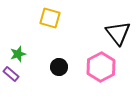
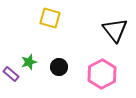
black triangle: moved 3 px left, 3 px up
green star: moved 11 px right, 8 px down
pink hexagon: moved 1 px right, 7 px down
